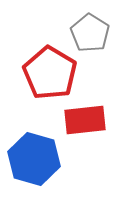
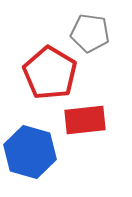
gray pentagon: rotated 24 degrees counterclockwise
blue hexagon: moved 4 px left, 7 px up
